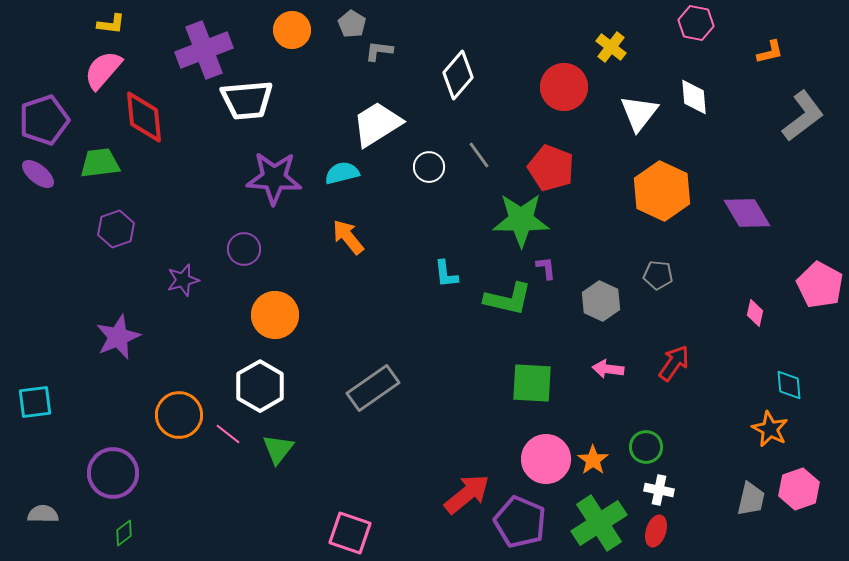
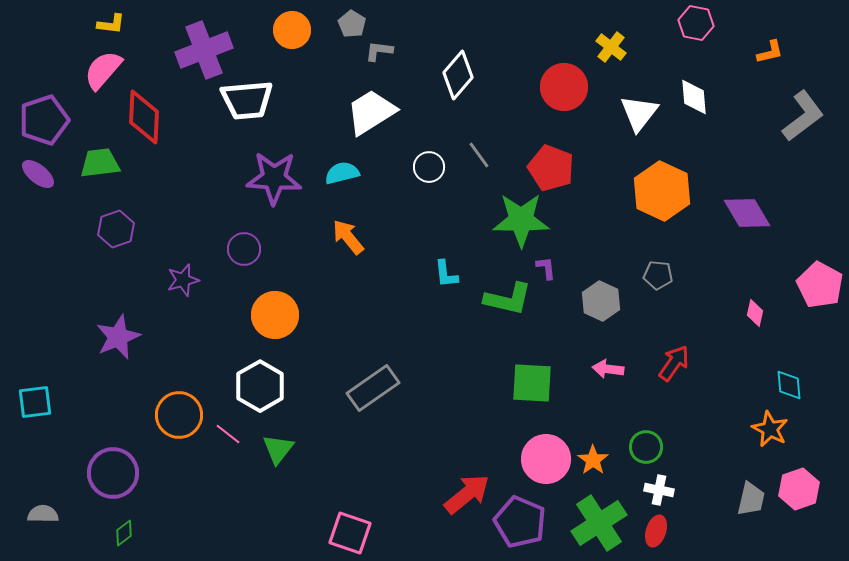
red diamond at (144, 117): rotated 8 degrees clockwise
white trapezoid at (377, 124): moved 6 px left, 12 px up
